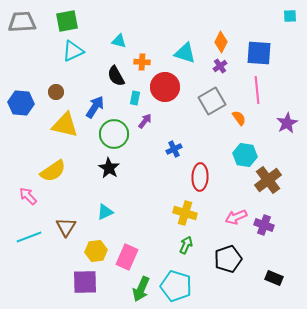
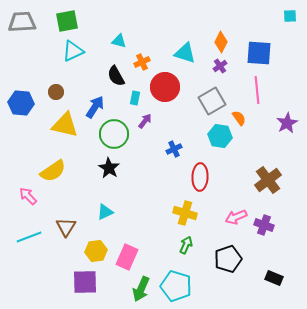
orange cross at (142, 62): rotated 28 degrees counterclockwise
cyan hexagon at (245, 155): moved 25 px left, 19 px up
